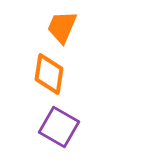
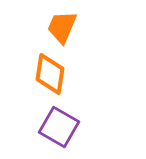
orange diamond: moved 1 px right
